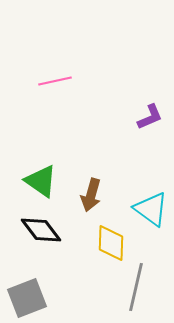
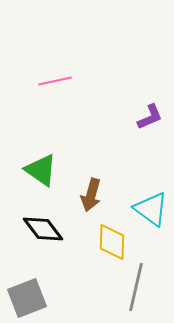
green triangle: moved 11 px up
black diamond: moved 2 px right, 1 px up
yellow diamond: moved 1 px right, 1 px up
